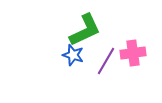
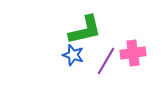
green L-shape: rotated 12 degrees clockwise
